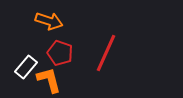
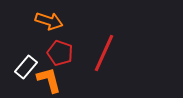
red line: moved 2 px left
